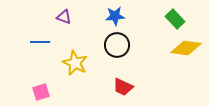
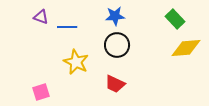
purple triangle: moved 23 px left
blue line: moved 27 px right, 15 px up
yellow diamond: rotated 12 degrees counterclockwise
yellow star: moved 1 px right, 1 px up
red trapezoid: moved 8 px left, 3 px up
